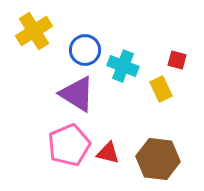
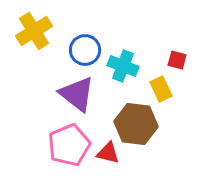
purple triangle: rotated 6 degrees clockwise
brown hexagon: moved 22 px left, 35 px up
